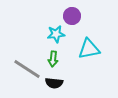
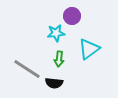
cyan star: moved 1 px up
cyan triangle: rotated 25 degrees counterclockwise
green arrow: moved 6 px right
